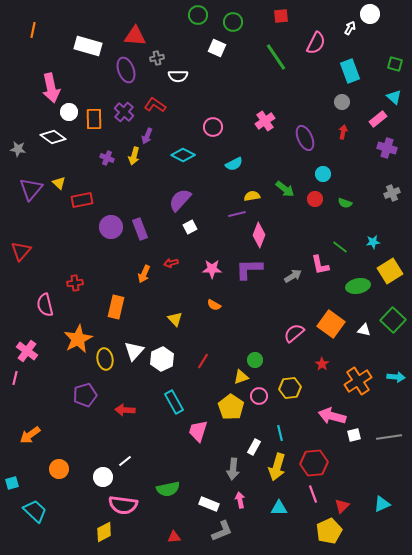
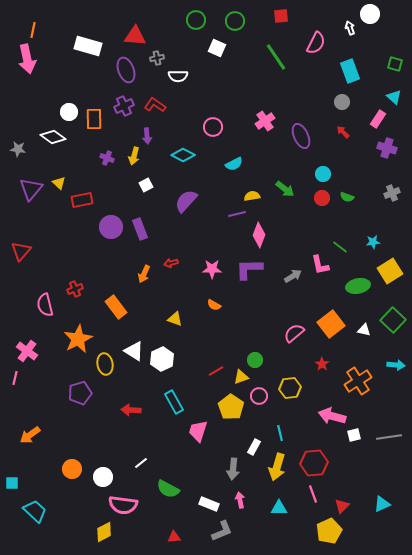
green circle at (198, 15): moved 2 px left, 5 px down
green circle at (233, 22): moved 2 px right, 1 px up
white arrow at (350, 28): rotated 48 degrees counterclockwise
pink arrow at (51, 88): moved 24 px left, 29 px up
purple cross at (124, 112): moved 6 px up; rotated 24 degrees clockwise
pink rectangle at (378, 119): rotated 18 degrees counterclockwise
red arrow at (343, 132): rotated 56 degrees counterclockwise
purple arrow at (147, 136): rotated 28 degrees counterclockwise
purple ellipse at (305, 138): moved 4 px left, 2 px up
red circle at (315, 199): moved 7 px right, 1 px up
purple semicircle at (180, 200): moved 6 px right, 1 px down
green semicircle at (345, 203): moved 2 px right, 6 px up
white square at (190, 227): moved 44 px left, 42 px up
red cross at (75, 283): moved 6 px down; rotated 14 degrees counterclockwise
orange rectangle at (116, 307): rotated 50 degrees counterclockwise
yellow triangle at (175, 319): rotated 28 degrees counterclockwise
orange square at (331, 324): rotated 16 degrees clockwise
white triangle at (134, 351): rotated 40 degrees counterclockwise
yellow ellipse at (105, 359): moved 5 px down
red line at (203, 361): moved 13 px right, 10 px down; rotated 28 degrees clockwise
cyan arrow at (396, 377): moved 12 px up
purple pentagon at (85, 395): moved 5 px left, 2 px up
red arrow at (125, 410): moved 6 px right
white line at (125, 461): moved 16 px right, 2 px down
orange circle at (59, 469): moved 13 px right
cyan square at (12, 483): rotated 16 degrees clockwise
green semicircle at (168, 489): rotated 40 degrees clockwise
